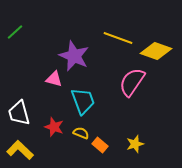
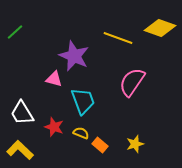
yellow diamond: moved 4 px right, 23 px up
white trapezoid: moved 3 px right; rotated 16 degrees counterclockwise
